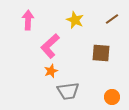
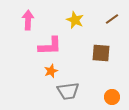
pink L-shape: rotated 140 degrees counterclockwise
